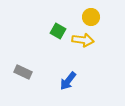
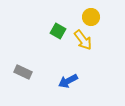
yellow arrow: rotated 45 degrees clockwise
blue arrow: rotated 24 degrees clockwise
